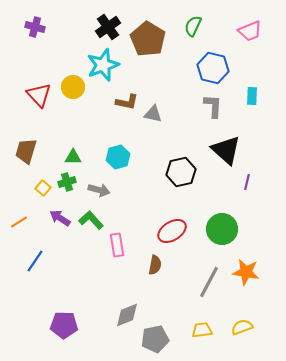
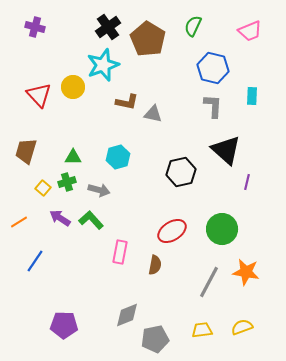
pink rectangle: moved 3 px right, 7 px down; rotated 20 degrees clockwise
